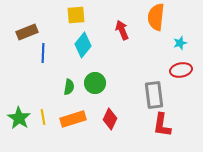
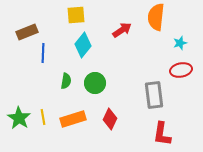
red arrow: rotated 78 degrees clockwise
green semicircle: moved 3 px left, 6 px up
red L-shape: moved 9 px down
